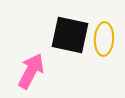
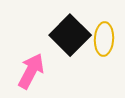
black square: rotated 33 degrees clockwise
